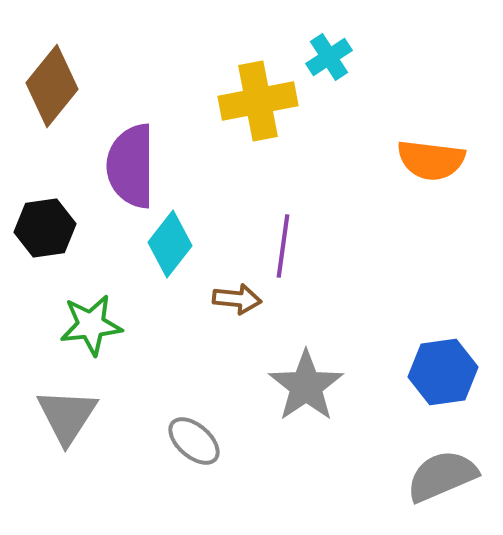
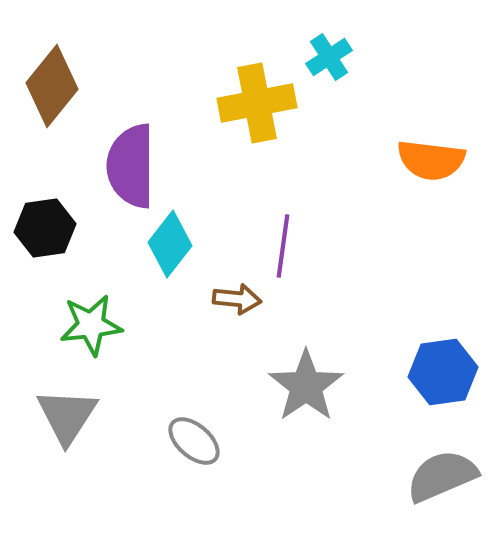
yellow cross: moved 1 px left, 2 px down
